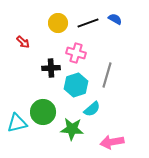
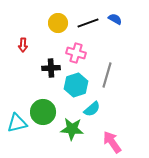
red arrow: moved 3 px down; rotated 48 degrees clockwise
pink arrow: rotated 65 degrees clockwise
